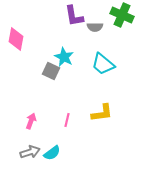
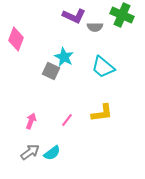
purple L-shape: rotated 55 degrees counterclockwise
pink diamond: rotated 10 degrees clockwise
cyan trapezoid: moved 3 px down
pink line: rotated 24 degrees clockwise
gray arrow: rotated 18 degrees counterclockwise
